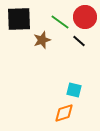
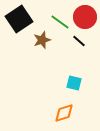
black square: rotated 32 degrees counterclockwise
cyan square: moved 7 px up
